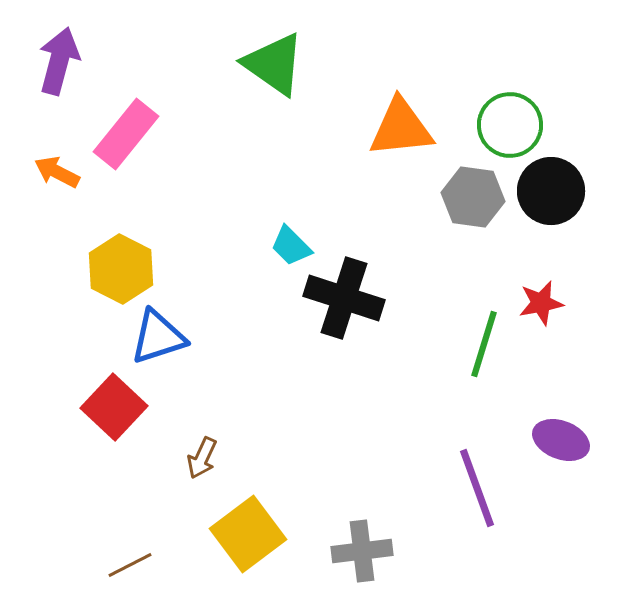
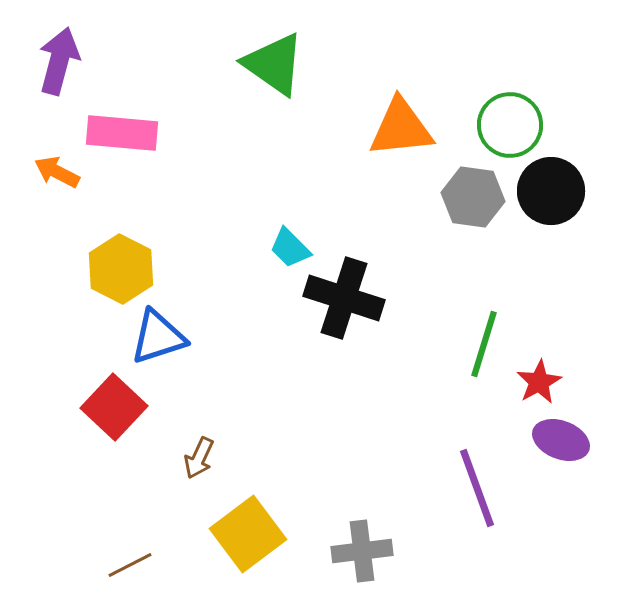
pink rectangle: moved 4 px left, 1 px up; rotated 56 degrees clockwise
cyan trapezoid: moved 1 px left, 2 px down
red star: moved 2 px left, 79 px down; rotated 18 degrees counterclockwise
brown arrow: moved 3 px left
